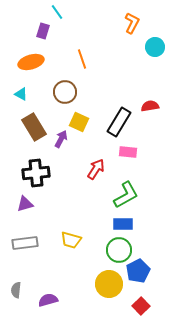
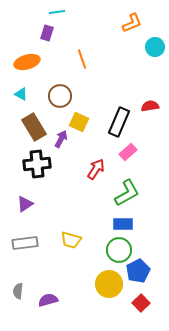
cyan line: rotated 63 degrees counterclockwise
orange L-shape: rotated 40 degrees clockwise
purple rectangle: moved 4 px right, 2 px down
orange ellipse: moved 4 px left
brown circle: moved 5 px left, 4 px down
black rectangle: rotated 8 degrees counterclockwise
pink rectangle: rotated 48 degrees counterclockwise
black cross: moved 1 px right, 9 px up
green L-shape: moved 1 px right, 2 px up
purple triangle: rotated 18 degrees counterclockwise
gray semicircle: moved 2 px right, 1 px down
red square: moved 3 px up
